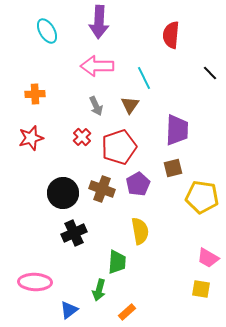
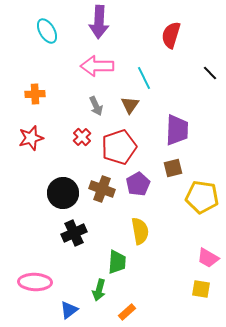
red semicircle: rotated 12 degrees clockwise
